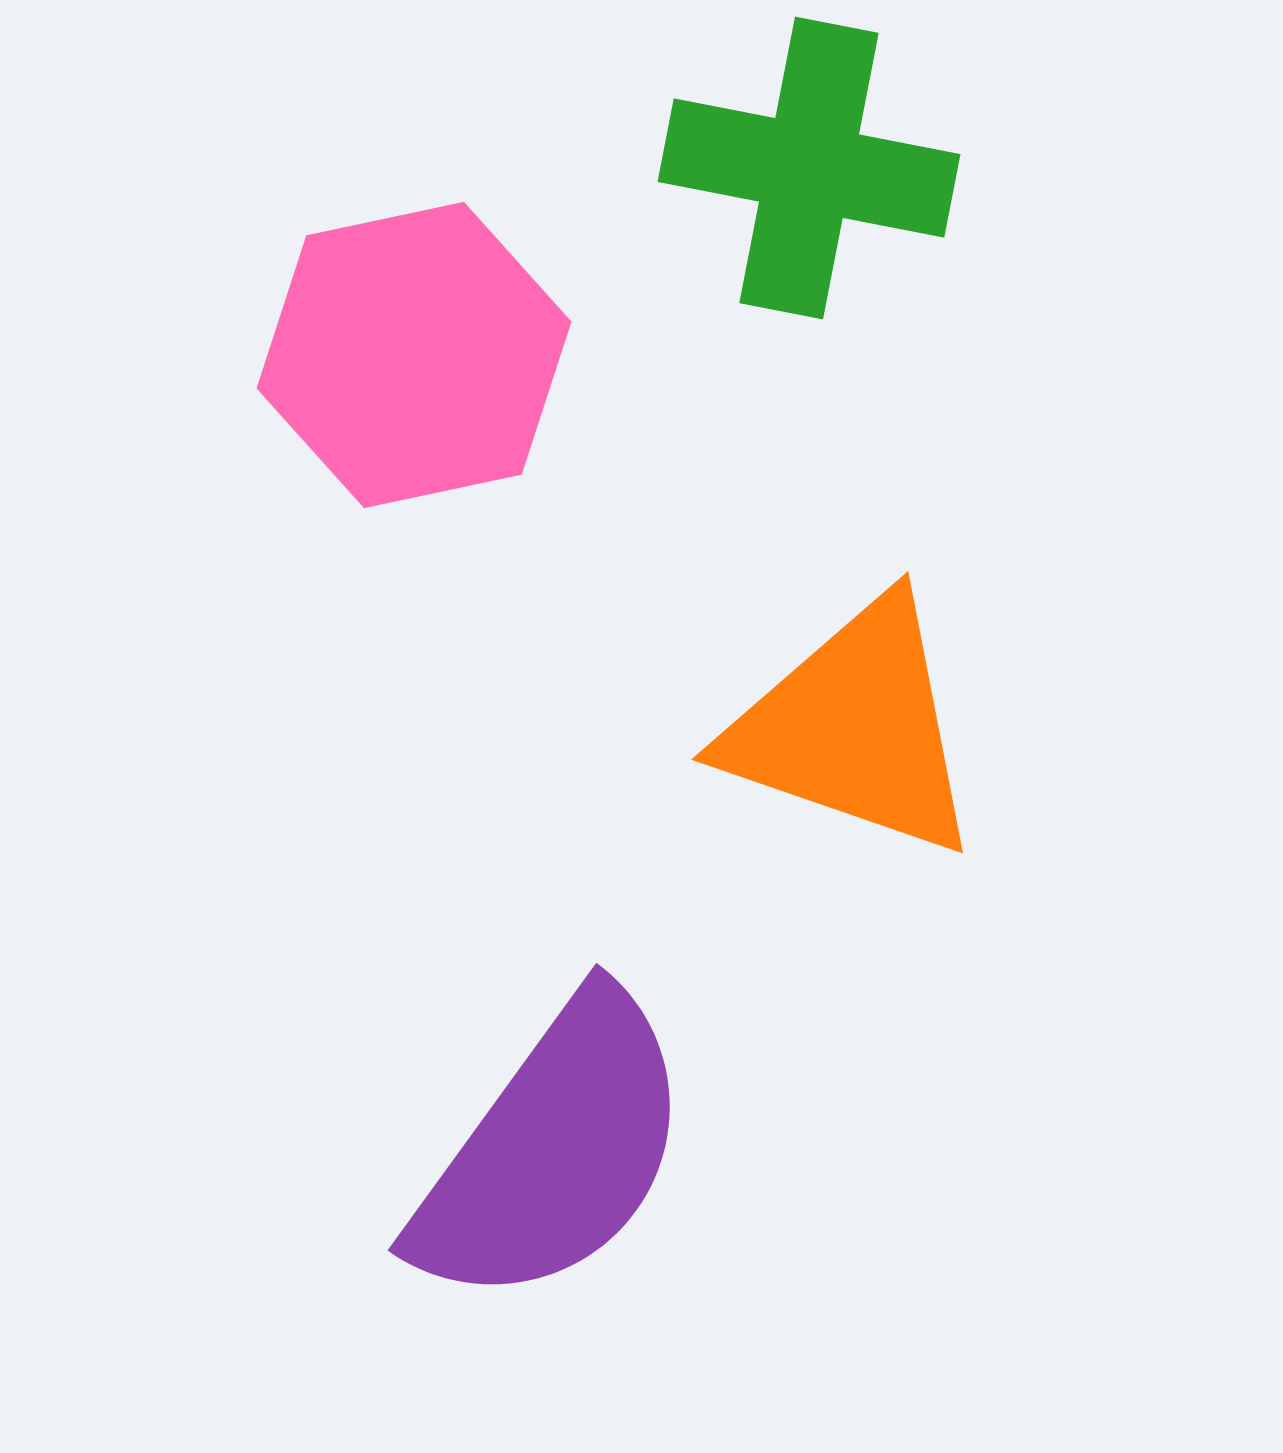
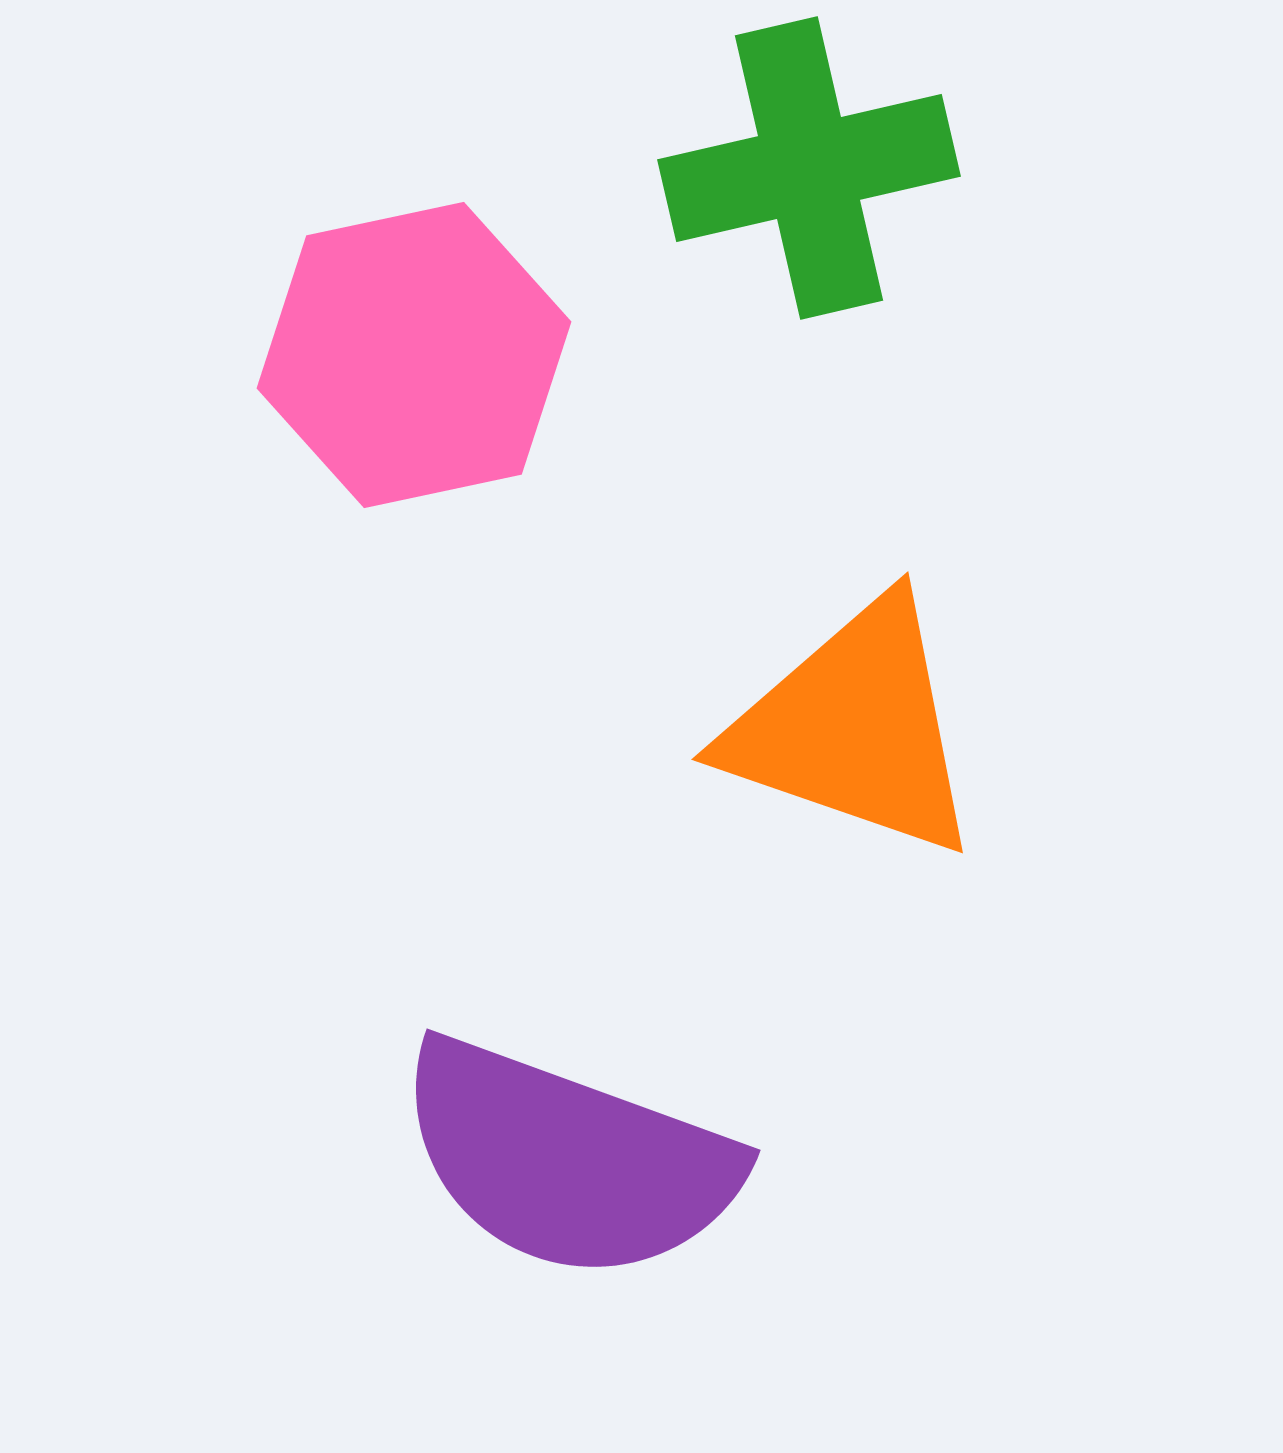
green cross: rotated 24 degrees counterclockwise
purple semicircle: moved 15 px right, 9 px down; rotated 74 degrees clockwise
